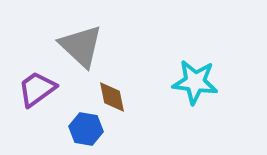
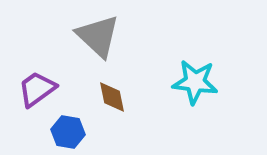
gray triangle: moved 17 px right, 10 px up
blue hexagon: moved 18 px left, 3 px down
